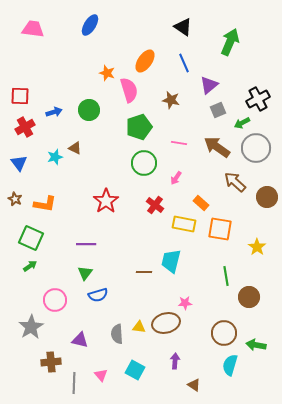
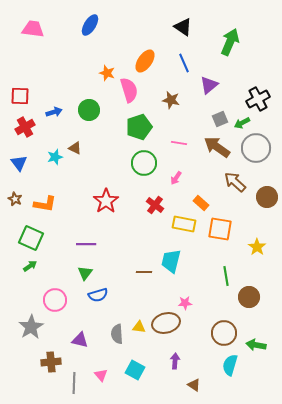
gray square at (218, 110): moved 2 px right, 9 px down
